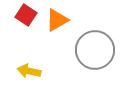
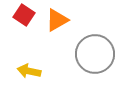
red square: moved 2 px left
gray circle: moved 4 px down
